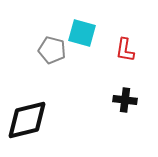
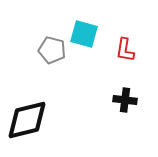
cyan square: moved 2 px right, 1 px down
